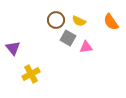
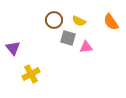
brown circle: moved 2 px left
gray square: rotated 14 degrees counterclockwise
